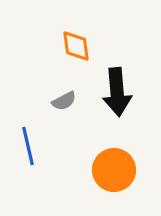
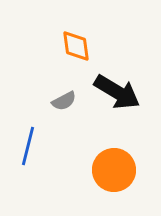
black arrow: rotated 54 degrees counterclockwise
blue line: rotated 27 degrees clockwise
